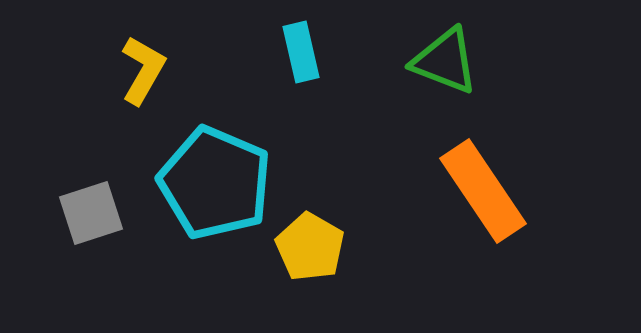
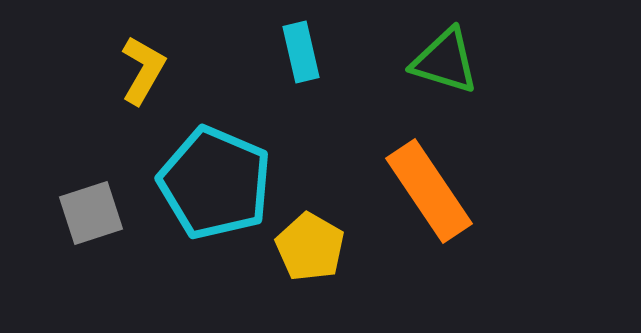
green triangle: rotated 4 degrees counterclockwise
orange rectangle: moved 54 px left
